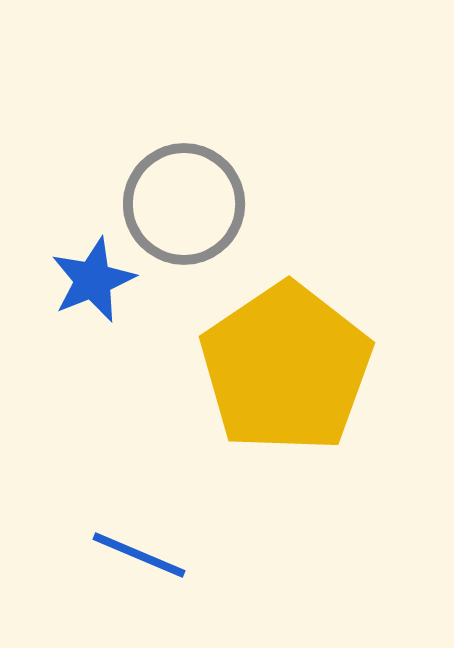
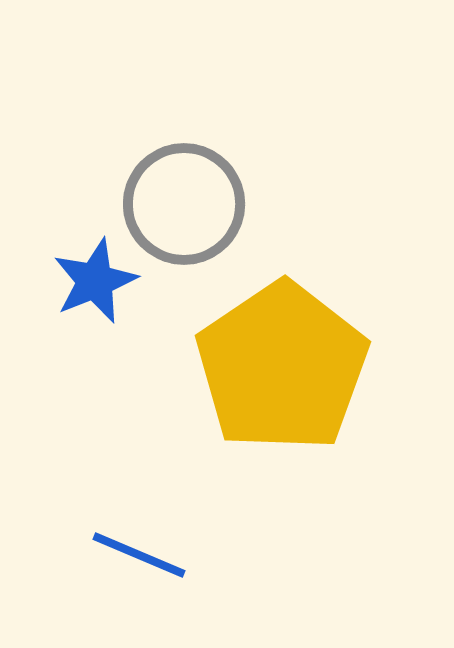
blue star: moved 2 px right, 1 px down
yellow pentagon: moved 4 px left, 1 px up
